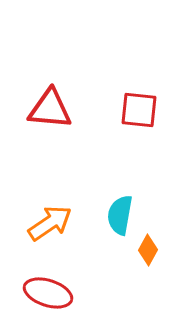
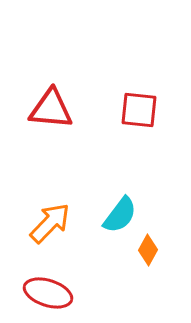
red triangle: moved 1 px right
cyan semicircle: rotated 153 degrees counterclockwise
orange arrow: rotated 12 degrees counterclockwise
